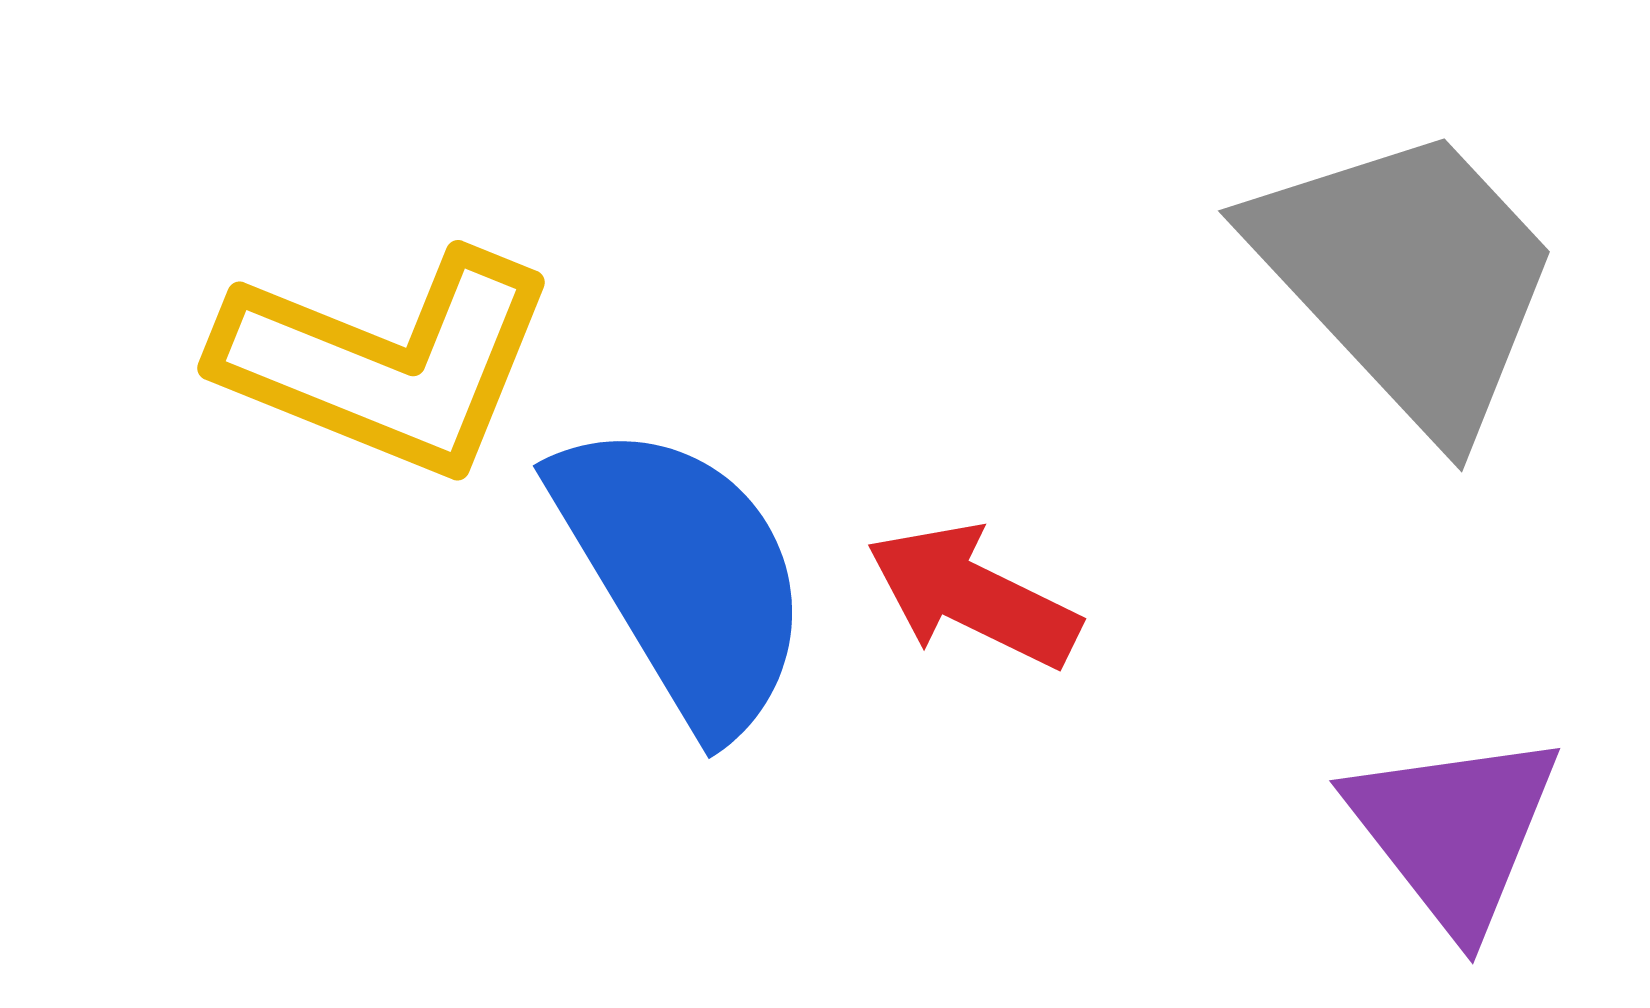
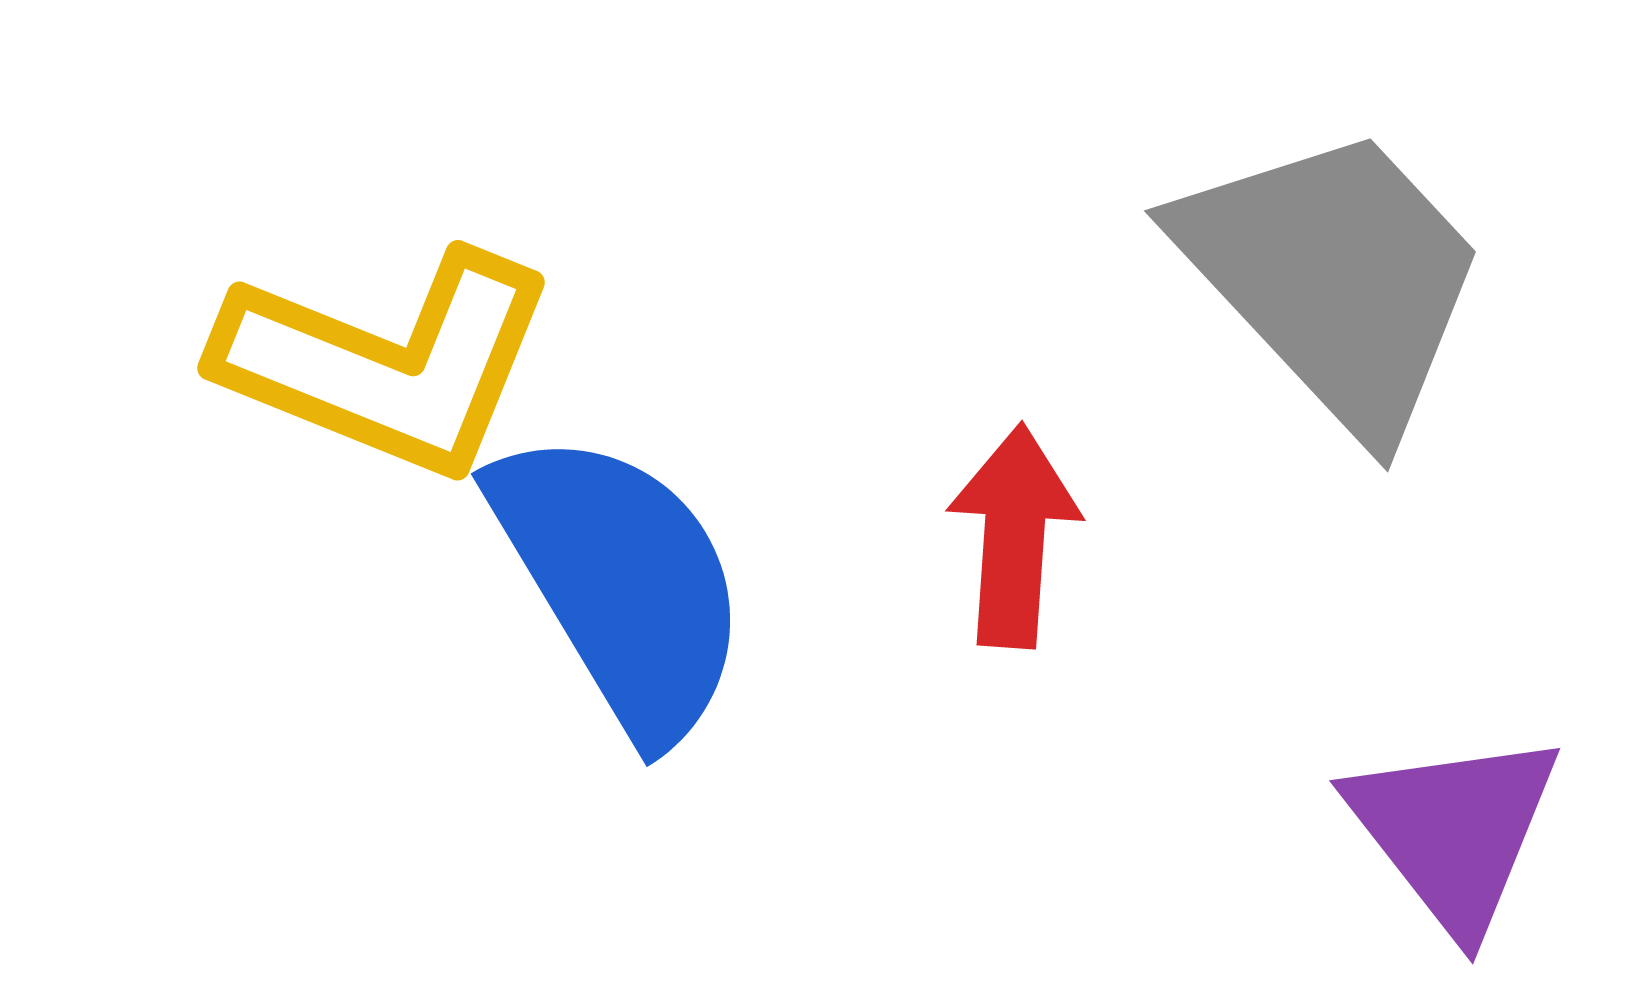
gray trapezoid: moved 74 px left
blue semicircle: moved 62 px left, 8 px down
red arrow: moved 41 px right, 60 px up; rotated 68 degrees clockwise
